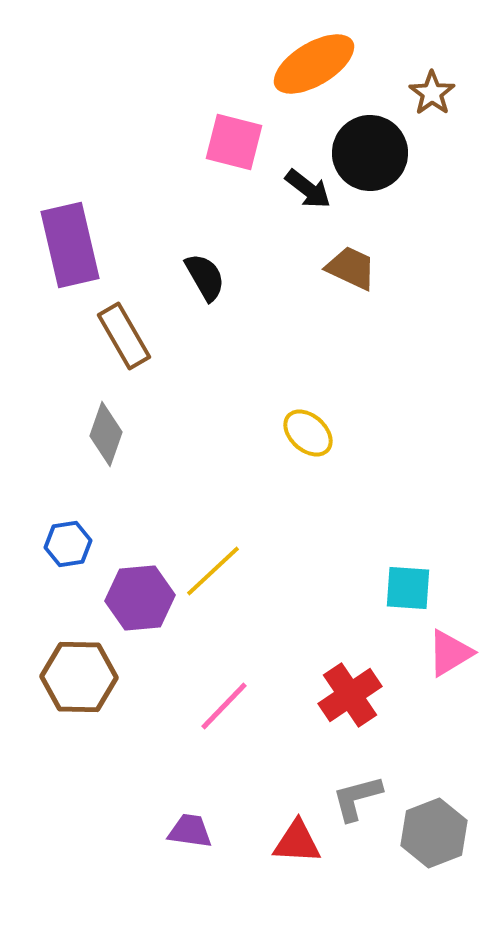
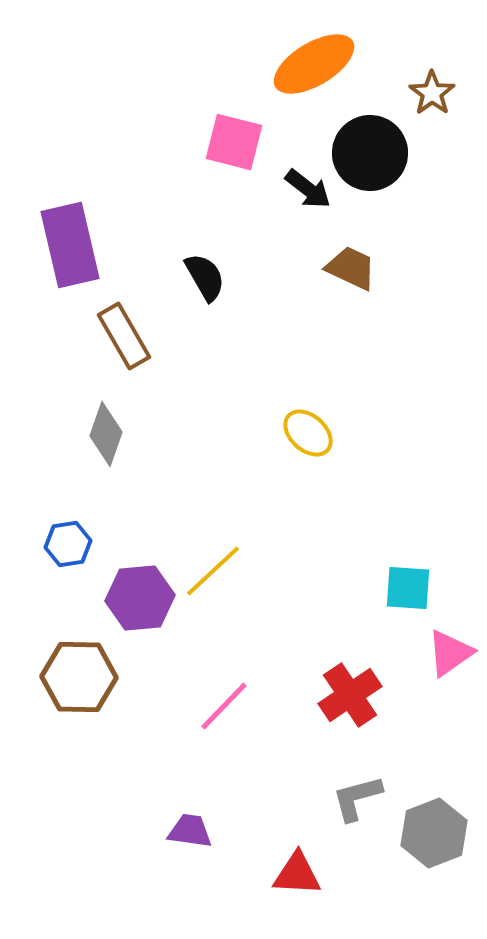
pink triangle: rotated 4 degrees counterclockwise
red triangle: moved 32 px down
